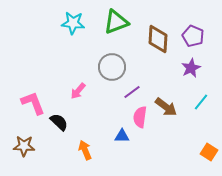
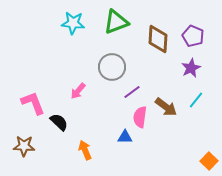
cyan line: moved 5 px left, 2 px up
blue triangle: moved 3 px right, 1 px down
orange square: moved 9 px down; rotated 12 degrees clockwise
